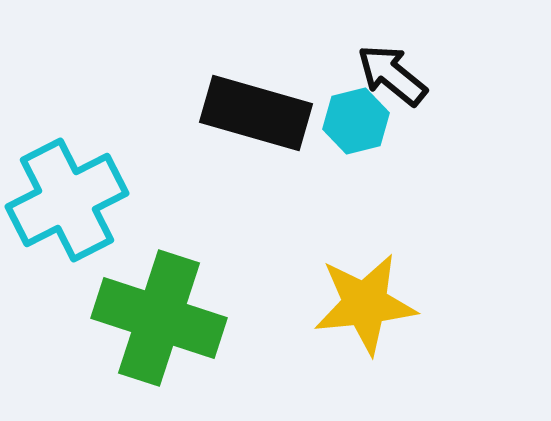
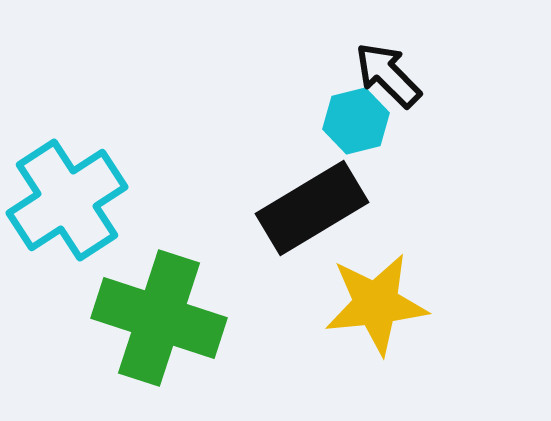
black arrow: moved 4 px left; rotated 6 degrees clockwise
black rectangle: moved 56 px right, 95 px down; rotated 47 degrees counterclockwise
cyan cross: rotated 6 degrees counterclockwise
yellow star: moved 11 px right
